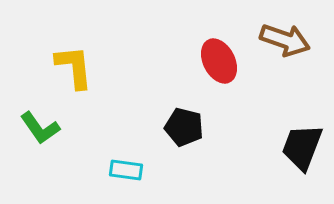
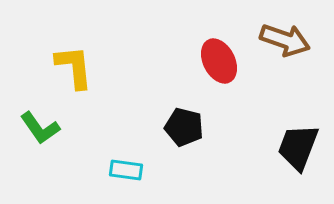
black trapezoid: moved 4 px left
